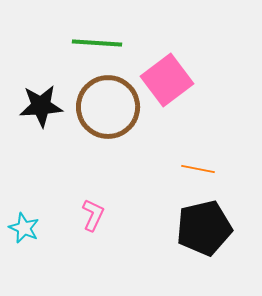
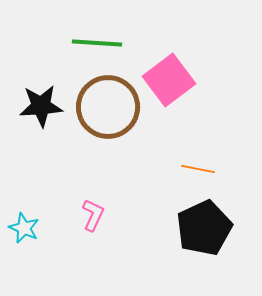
pink square: moved 2 px right
black pentagon: rotated 12 degrees counterclockwise
